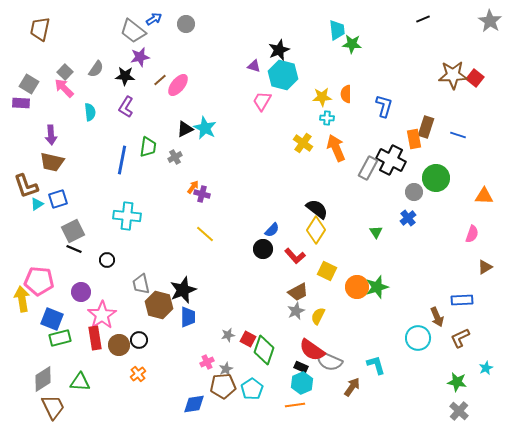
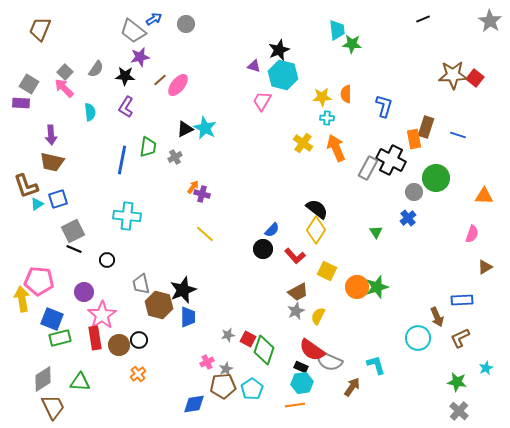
brown trapezoid at (40, 29): rotated 10 degrees clockwise
purple circle at (81, 292): moved 3 px right
cyan hexagon at (302, 383): rotated 15 degrees clockwise
